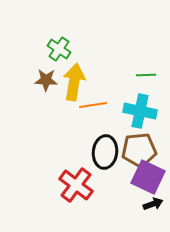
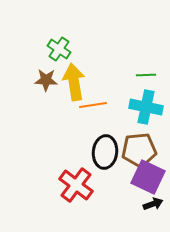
yellow arrow: rotated 18 degrees counterclockwise
cyan cross: moved 6 px right, 4 px up
